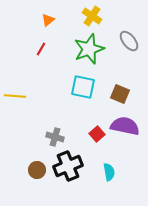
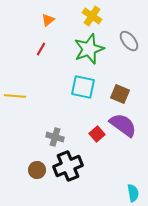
purple semicircle: moved 2 px left, 1 px up; rotated 24 degrees clockwise
cyan semicircle: moved 24 px right, 21 px down
